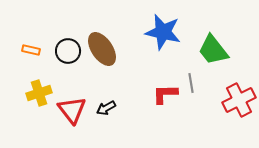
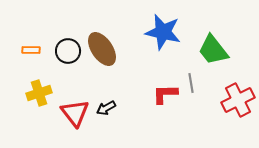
orange rectangle: rotated 12 degrees counterclockwise
red cross: moved 1 px left
red triangle: moved 3 px right, 3 px down
